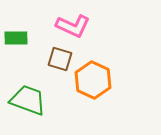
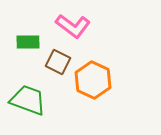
pink L-shape: rotated 12 degrees clockwise
green rectangle: moved 12 px right, 4 px down
brown square: moved 2 px left, 3 px down; rotated 10 degrees clockwise
